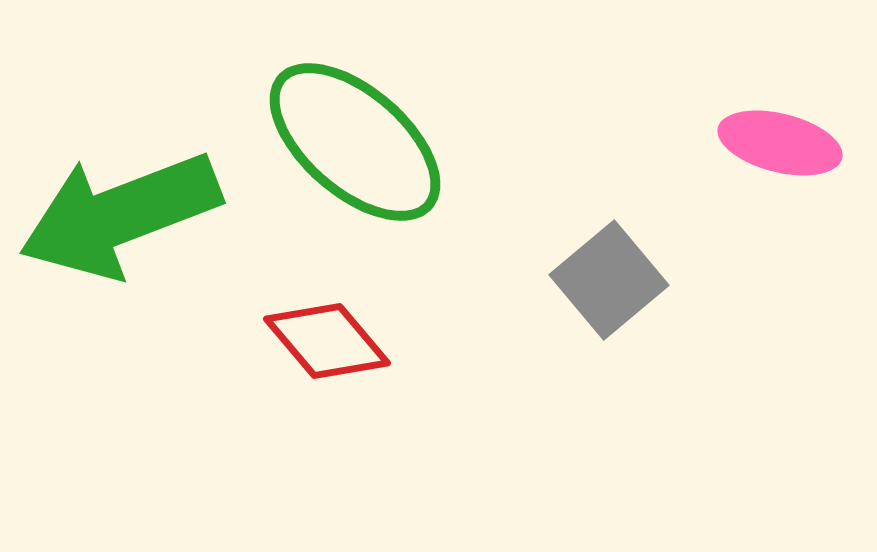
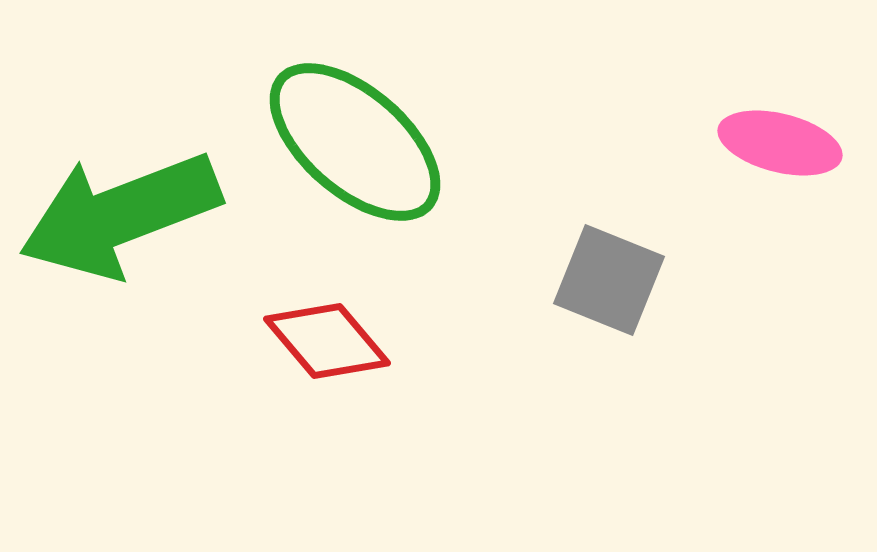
gray square: rotated 28 degrees counterclockwise
